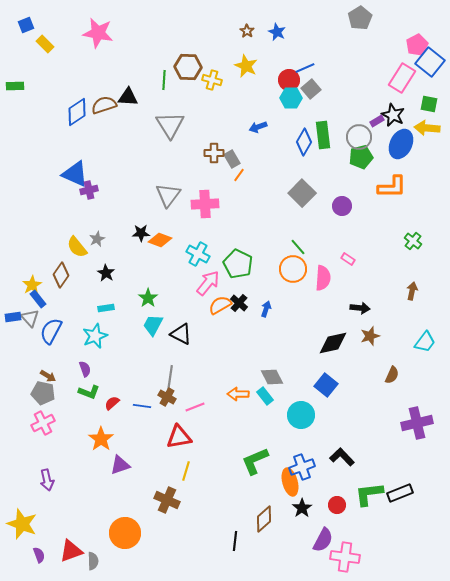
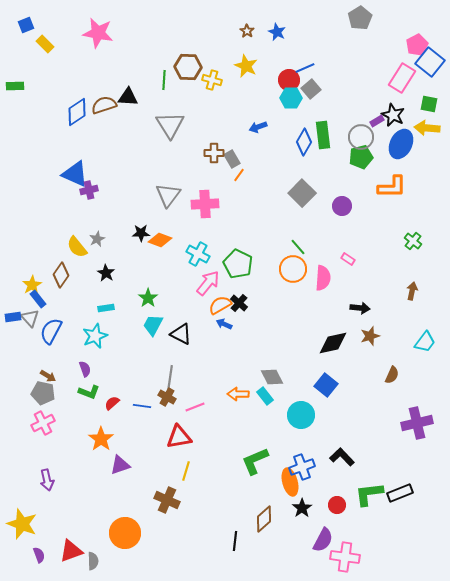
gray circle at (359, 137): moved 2 px right
blue arrow at (266, 309): moved 42 px left, 15 px down; rotated 84 degrees counterclockwise
